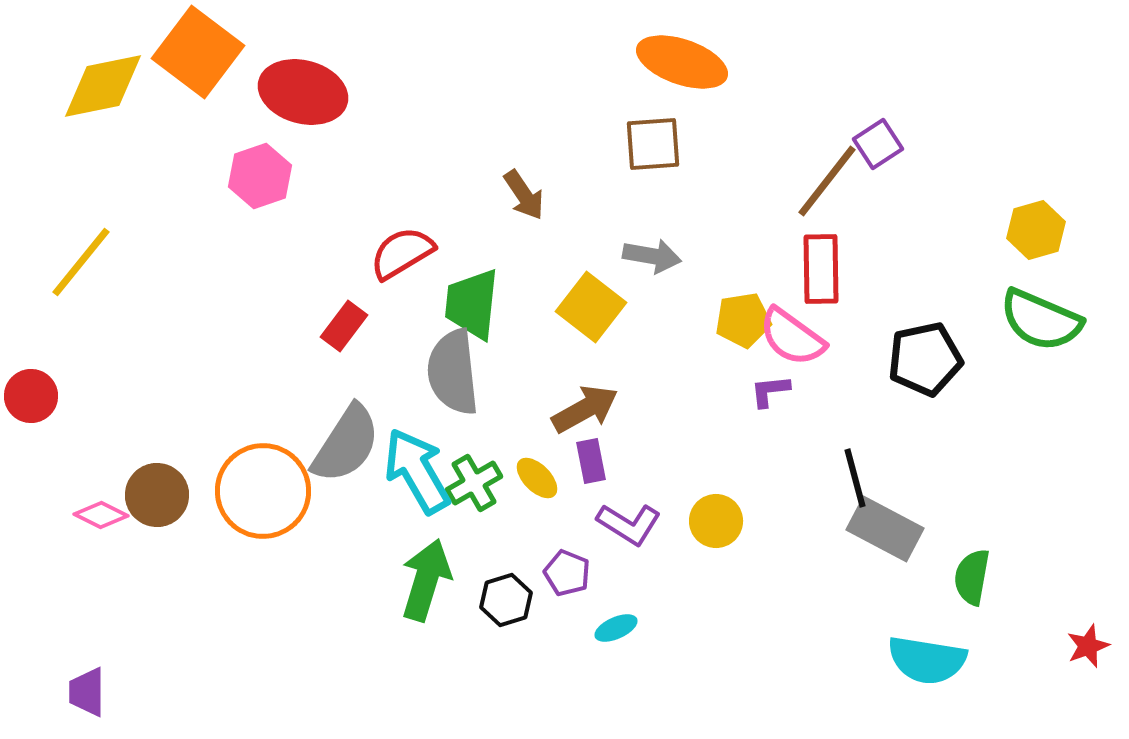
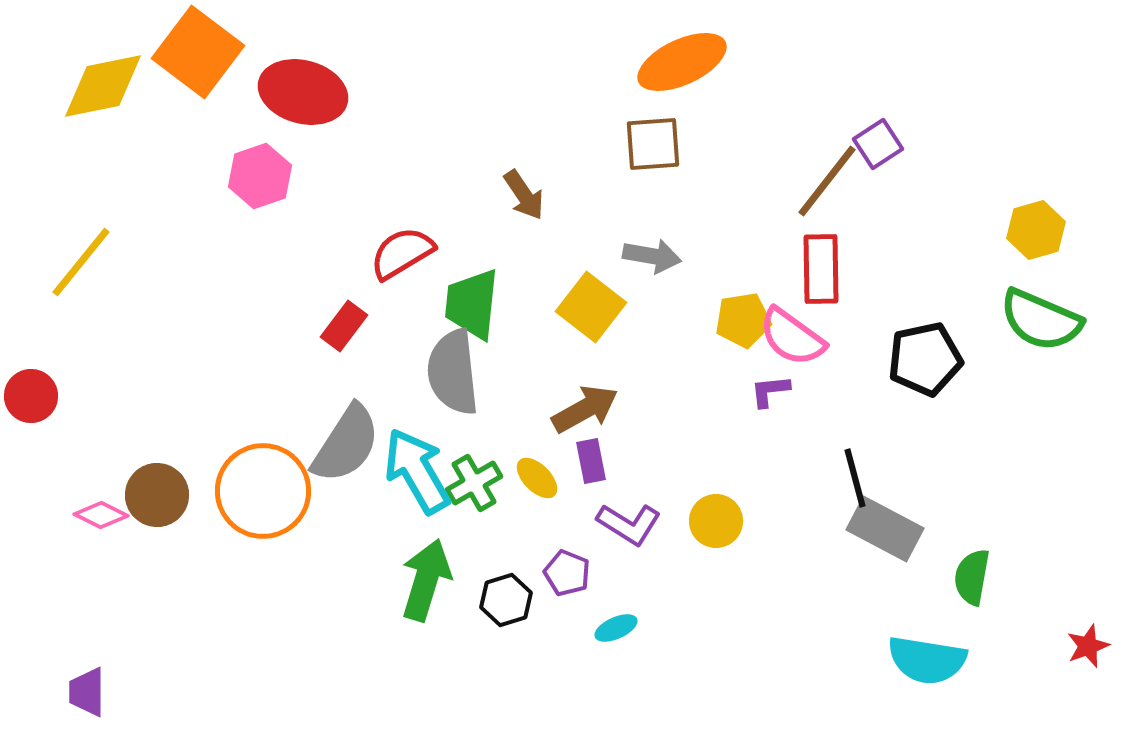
orange ellipse at (682, 62): rotated 44 degrees counterclockwise
